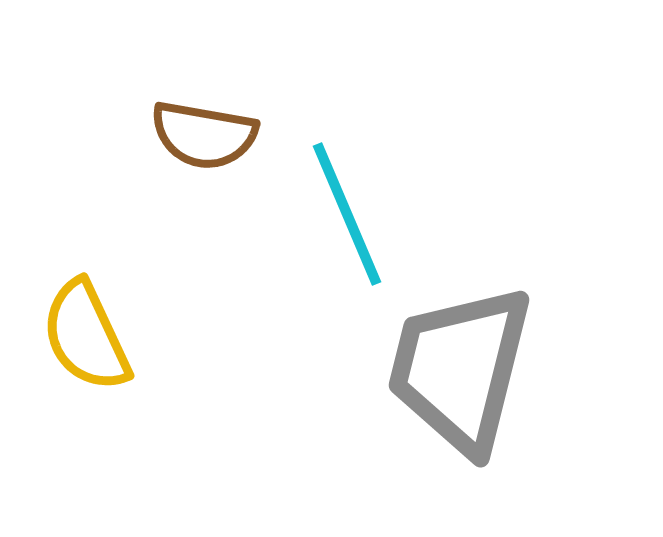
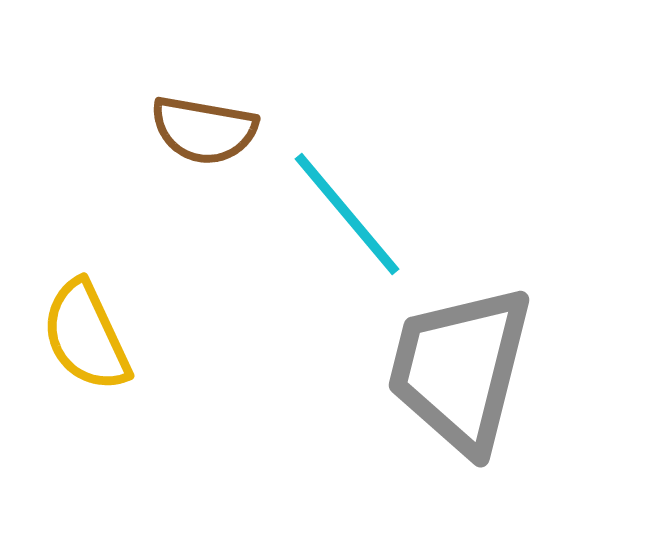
brown semicircle: moved 5 px up
cyan line: rotated 17 degrees counterclockwise
